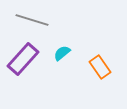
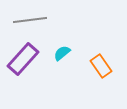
gray line: moved 2 px left; rotated 24 degrees counterclockwise
orange rectangle: moved 1 px right, 1 px up
